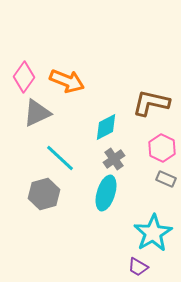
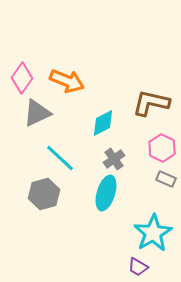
pink diamond: moved 2 px left, 1 px down
cyan diamond: moved 3 px left, 4 px up
